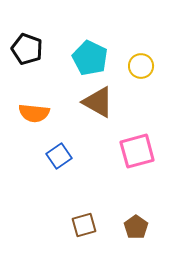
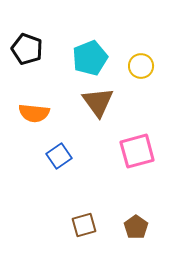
cyan pentagon: rotated 24 degrees clockwise
brown triangle: rotated 24 degrees clockwise
